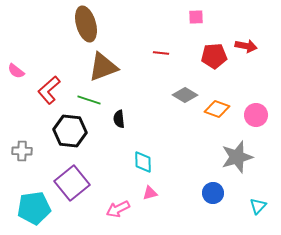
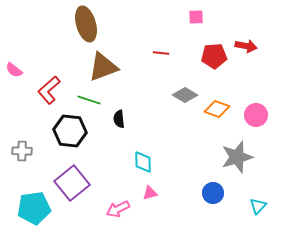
pink semicircle: moved 2 px left, 1 px up
